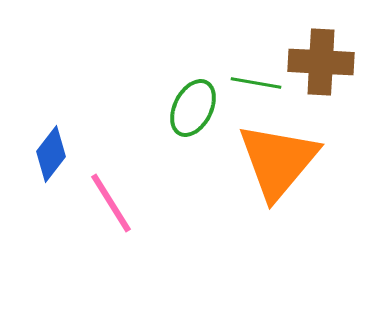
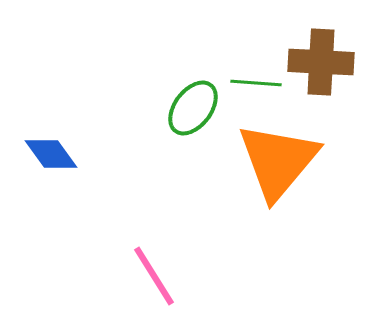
green line: rotated 6 degrees counterclockwise
green ellipse: rotated 10 degrees clockwise
blue diamond: rotated 74 degrees counterclockwise
pink line: moved 43 px right, 73 px down
